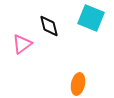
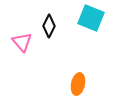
black diamond: rotated 40 degrees clockwise
pink triangle: moved 2 px up; rotated 35 degrees counterclockwise
